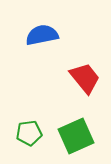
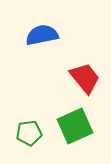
green square: moved 1 px left, 10 px up
